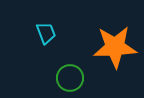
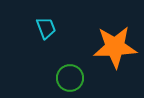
cyan trapezoid: moved 5 px up
